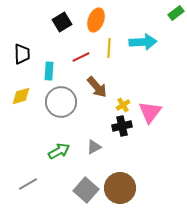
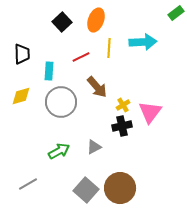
black square: rotated 12 degrees counterclockwise
